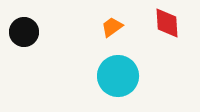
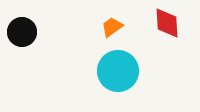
black circle: moved 2 px left
cyan circle: moved 5 px up
